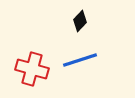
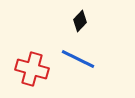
blue line: moved 2 px left, 1 px up; rotated 44 degrees clockwise
